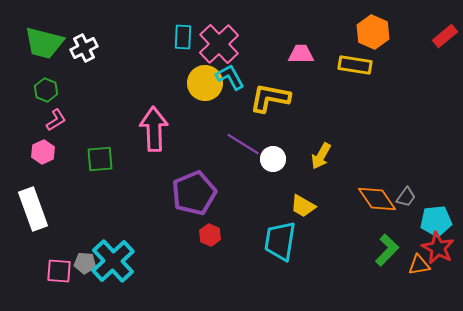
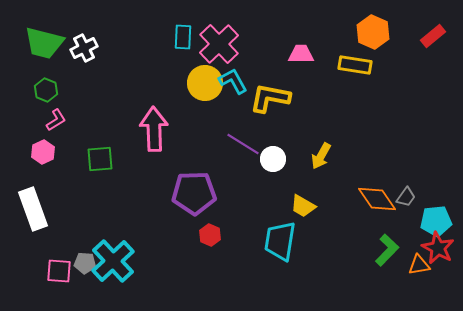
red rectangle: moved 12 px left
cyan L-shape: moved 3 px right, 4 px down
purple pentagon: rotated 21 degrees clockwise
